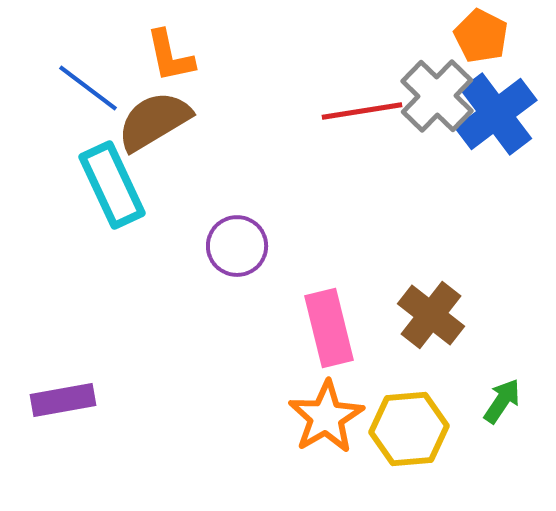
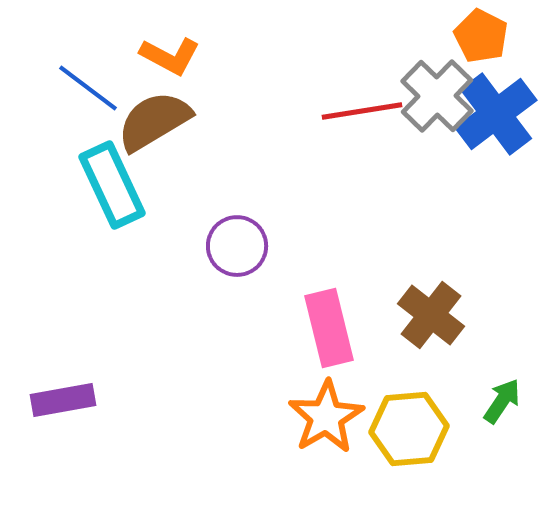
orange L-shape: rotated 50 degrees counterclockwise
